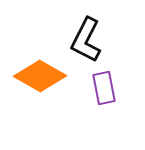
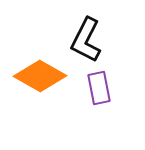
purple rectangle: moved 5 px left
